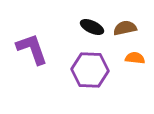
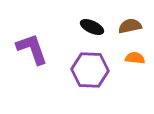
brown semicircle: moved 5 px right, 2 px up
